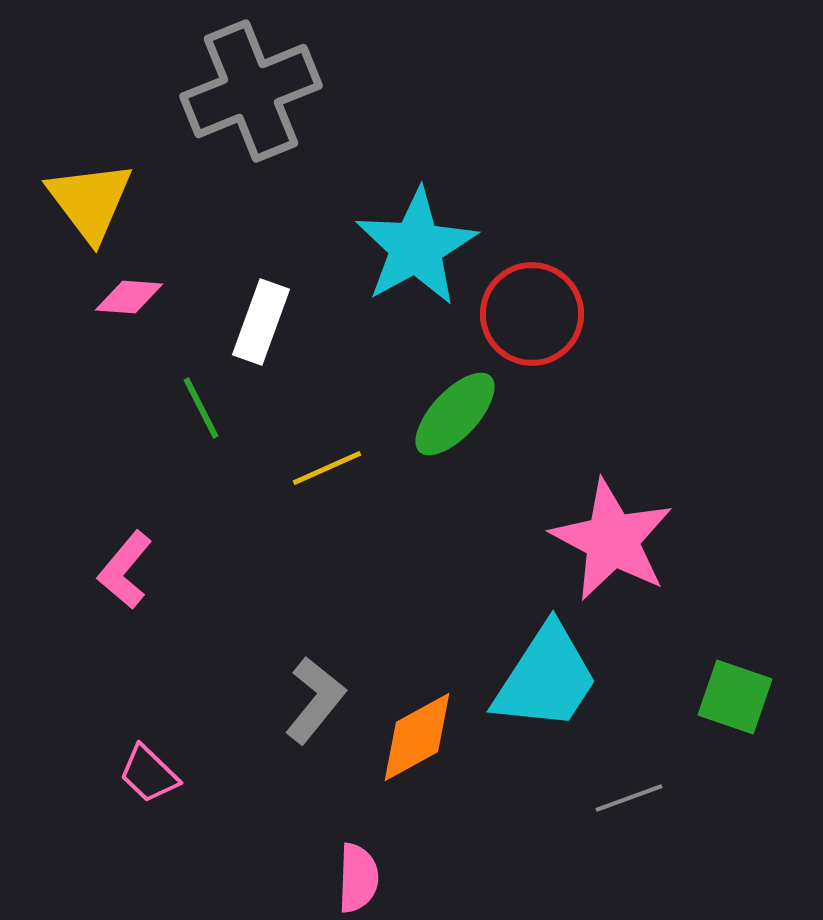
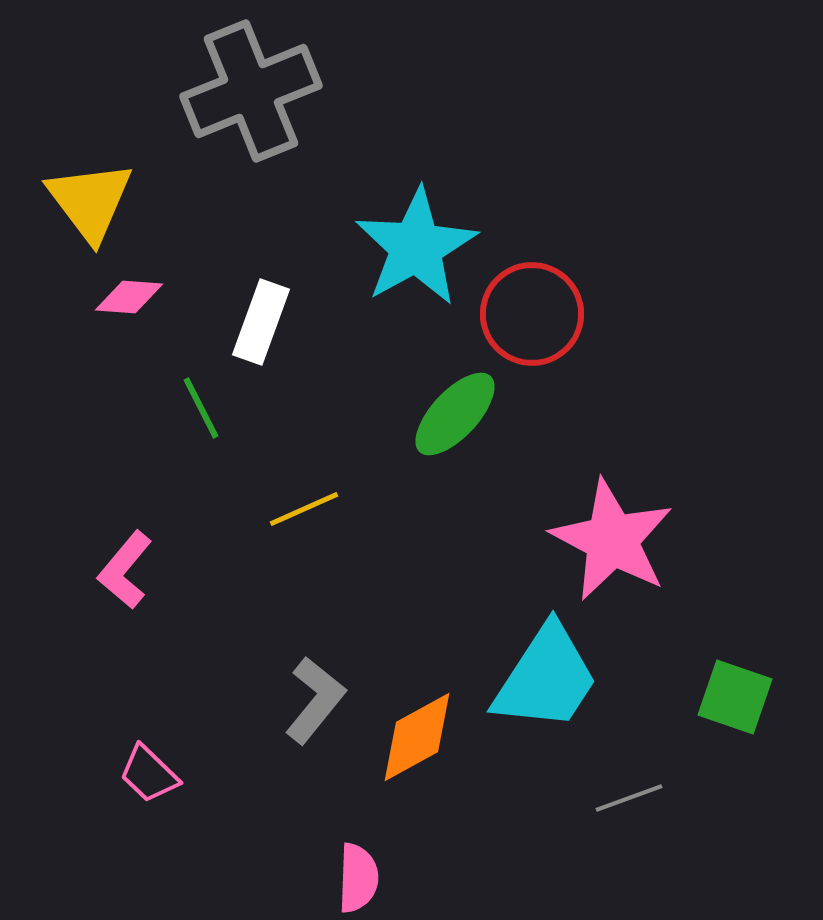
yellow line: moved 23 px left, 41 px down
